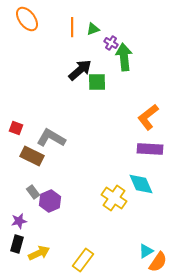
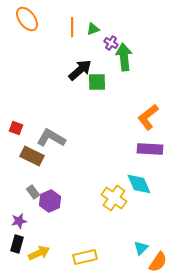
cyan diamond: moved 2 px left
cyan triangle: moved 5 px left, 3 px up; rotated 14 degrees counterclockwise
yellow rectangle: moved 2 px right, 3 px up; rotated 40 degrees clockwise
